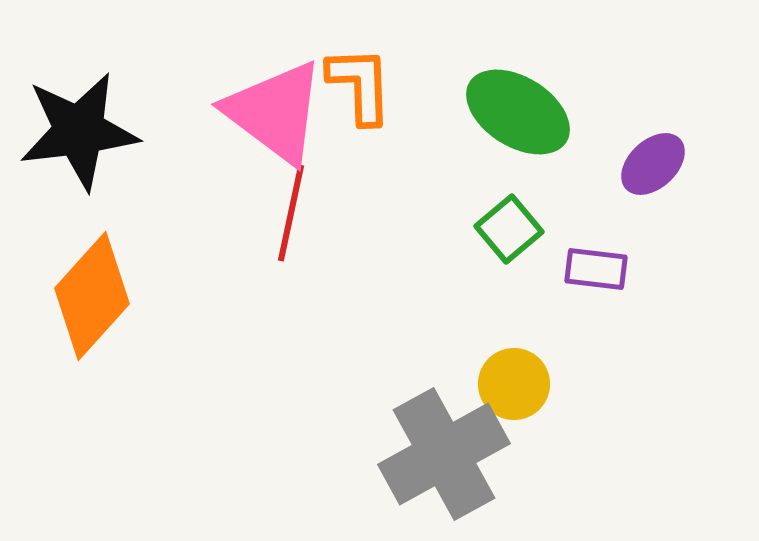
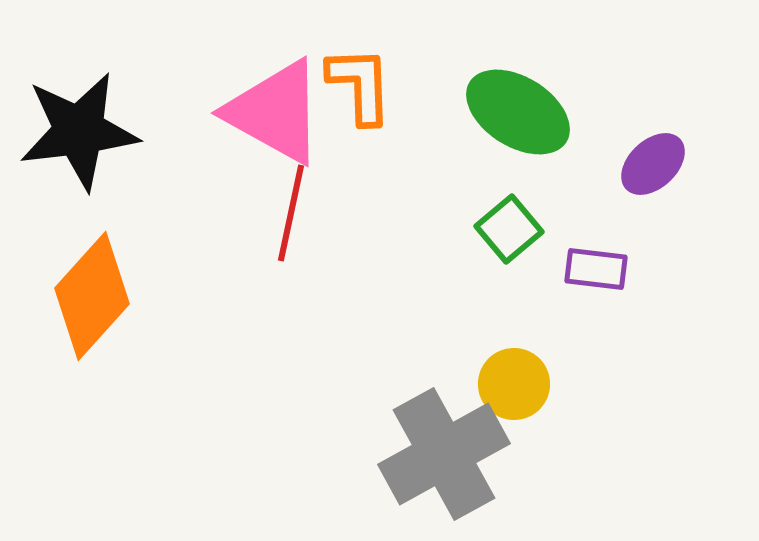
pink triangle: rotated 8 degrees counterclockwise
